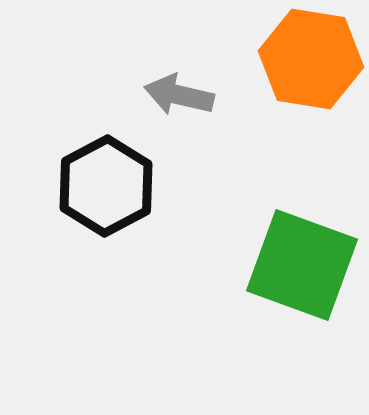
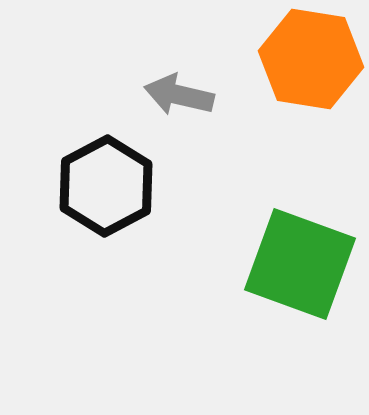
green square: moved 2 px left, 1 px up
